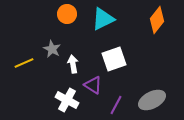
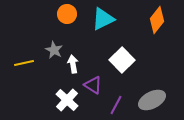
gray star: moved 2 px right, 1 px down
white square: moved 8 px right, 1 px down; rotated 25 degrees counterclockwise
yellow line: rotated 12 degrees clockwise
white cross: rotated 15 degrees clockwise
